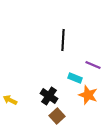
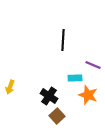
cyan rectangle: rotated 24 degrees counterclockwise
yellow arrow: moved 13 px up; rotated 96 degrees counterclockwise
